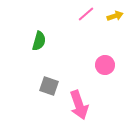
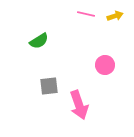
pink line: rotated 54 degrees clockwise
green semicircle: rotated 42 degrees clockwise
gray square: rotated 24 degrees counterclockwise
